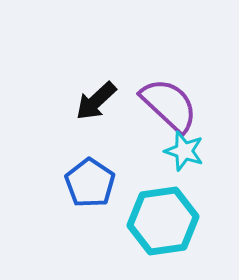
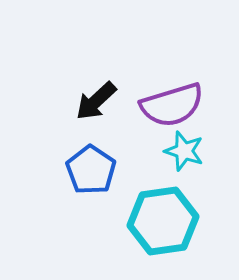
purple semicircle: moved 3 px right; rotated 120 degrees clockwise
blue pentagon: moved 1 px right, 13 px up
